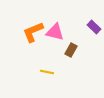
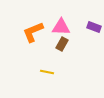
purple rectangle: rotated 24 degrees counterclockwise
pink triangle: moved 6 px right, 5 px up; rotated 12 degrees counterclockwise
brown rectangle: moved 9 px left, 6 px up
